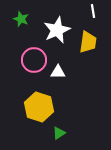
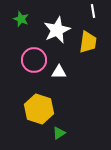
white triangle: moved 1 px right
yellow hexagon: moved 2 px down
